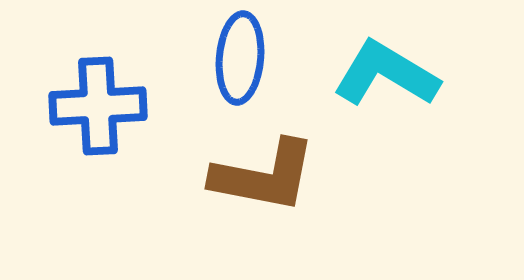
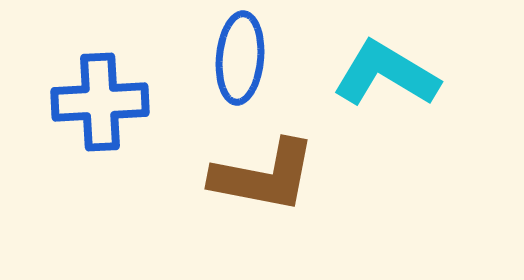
blue cross: moved 2 px right, 4 px up
